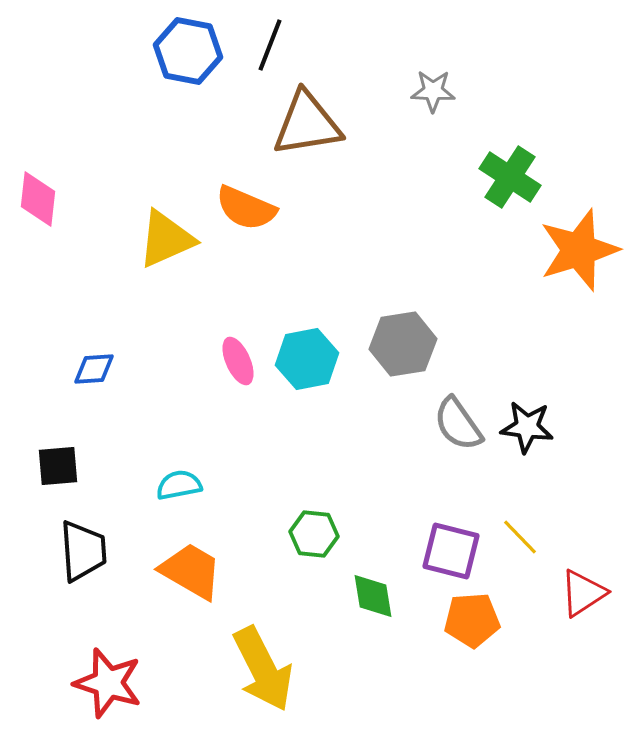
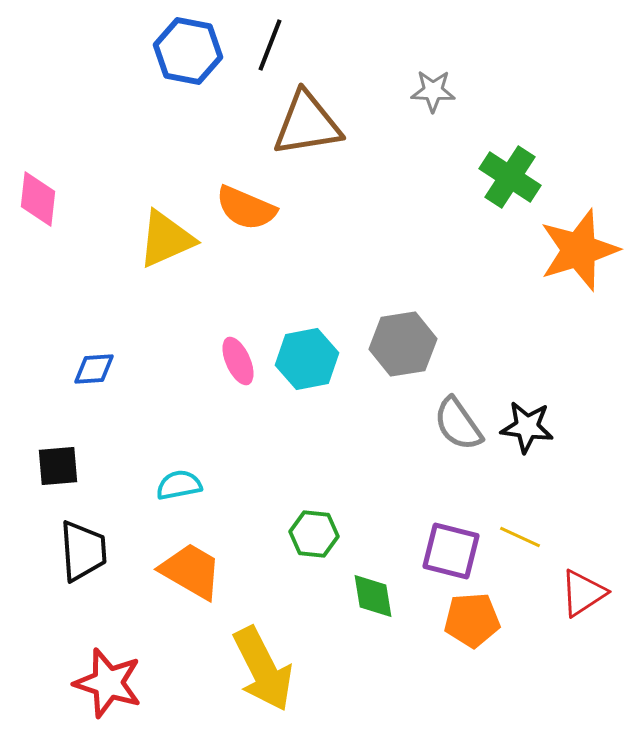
yellow line: rotated 21 degrees counterclockwise
